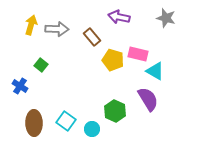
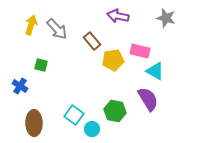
purple arrow: moved 1 px left, 1 px up
gray arrow: rotated 45 degrees clockwise
brown rectangle: moved 4 px down
pink rectangle: moved 2 px right, 3 px up
yellow pentagon: rotated 25 degrees counterclockwise
green square: rotated 24 degrees counterclockwise
green hexagon: rotated 15 degrees counterclockwise
cyan square: moved 8 px right, 6 px up
